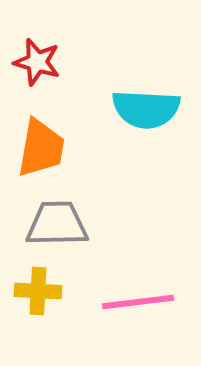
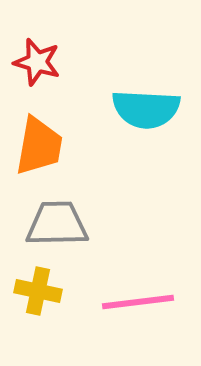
orange trapezoid: moved 2 px left, 2 px up
yellow cross: rotated 9 degrees clockwise
